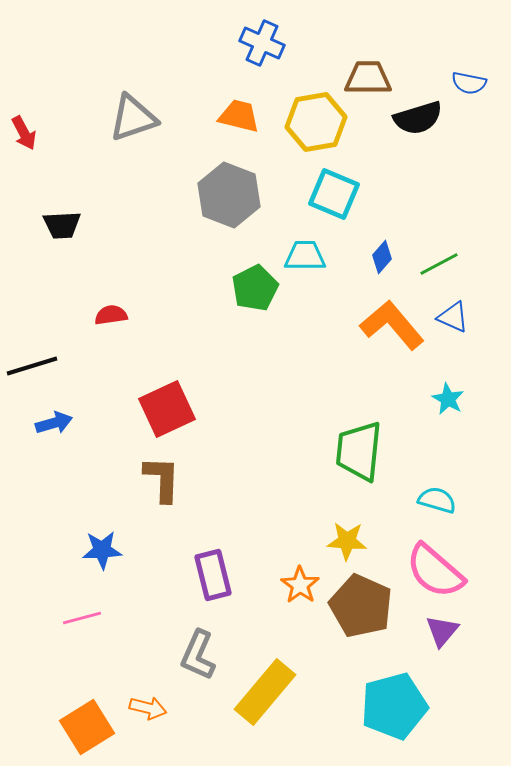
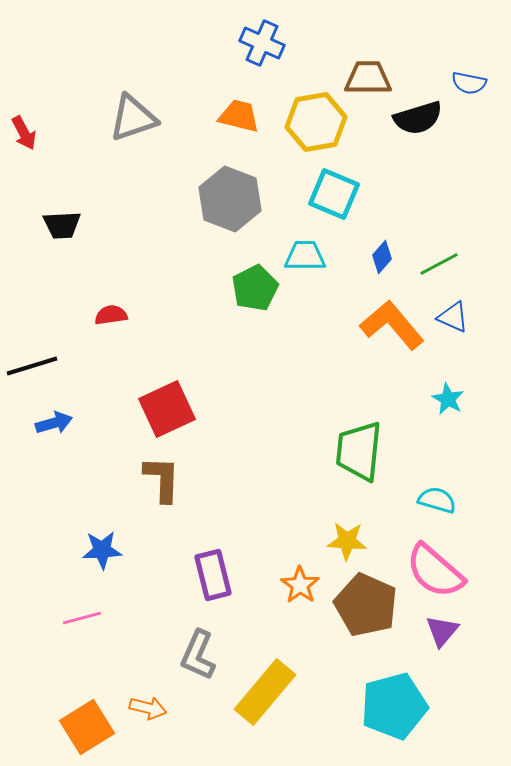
gray hexagon: moved 1 px right, 4 px down
brown pentagon: moved 5 px right, 1 px up
